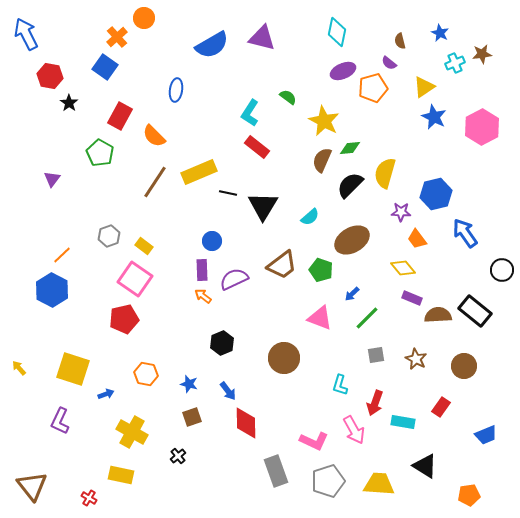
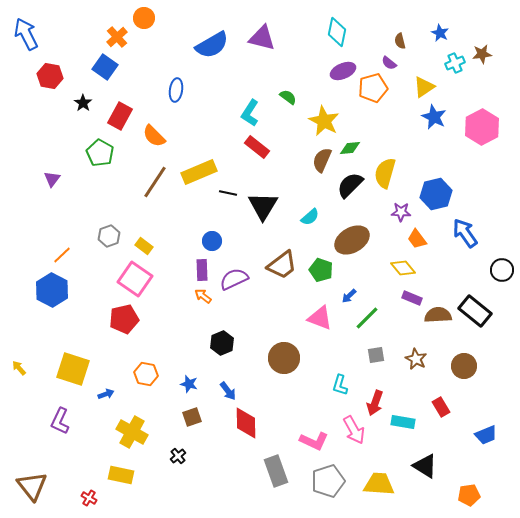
black star at (69, 103): moved 14 px right
blue arrow at (352, 294): moved 3 px left, 2 px down
red rectangle at (441, 407): rotated 66 degrees counterclockwise
